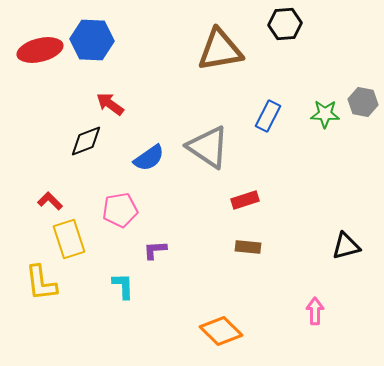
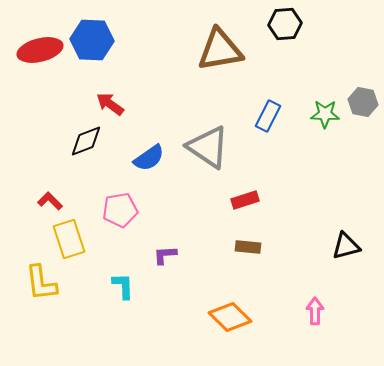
purple L-shape: moved 10 px right, 5 px down
orange diamond: moved 9 px right, 14 px up
